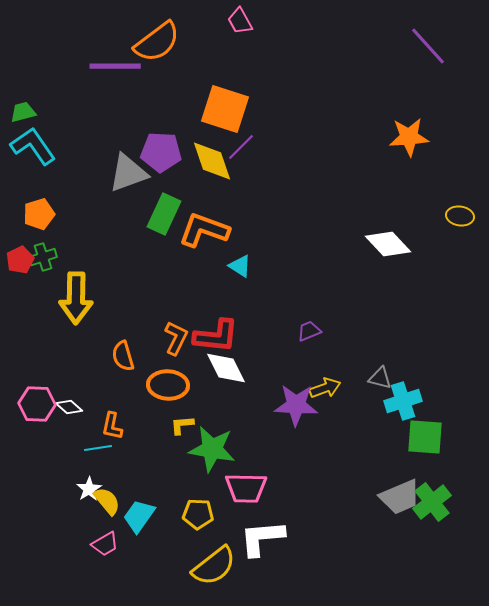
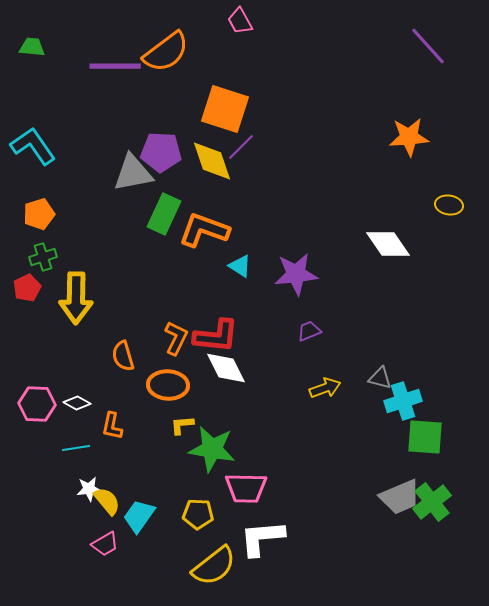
orange semicircle at (157, 42): moved 9 px right, 10 px down
green trapezoid at (23, 112): moved 9 px right, 65 px up; rotated 20 degrees clockwise
gray triangle at (128, 173): moved 5 px right; rotated 9 degrees clockwise
yellow ellipse at (460, 216): moved 11 px left, 11 px up
white diamond at (388, 244): rotated 9 degrees clockwise
red pentagon at (20, 260): moved 7 px right, 28 px down
purple star at (296, 405): moved 131 px up; rotated 9 degrees counterclockwise
white diamond at (69, 407): moved 8 px right, 4 px up; rotated 12 degrees counterclockwise
cyan line at (98, 448): moved 22 px left
white star at (89, 489): rotated 25 degrees clockwise
